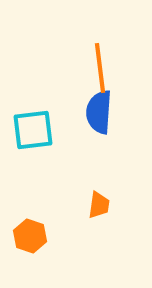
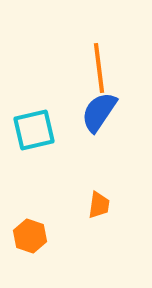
orange line: moved 1 px left
blue semicircle: rotated 30 degrees clockwise
cyan square: moved 1 px right; rotated 6 degrees counterclockwise
